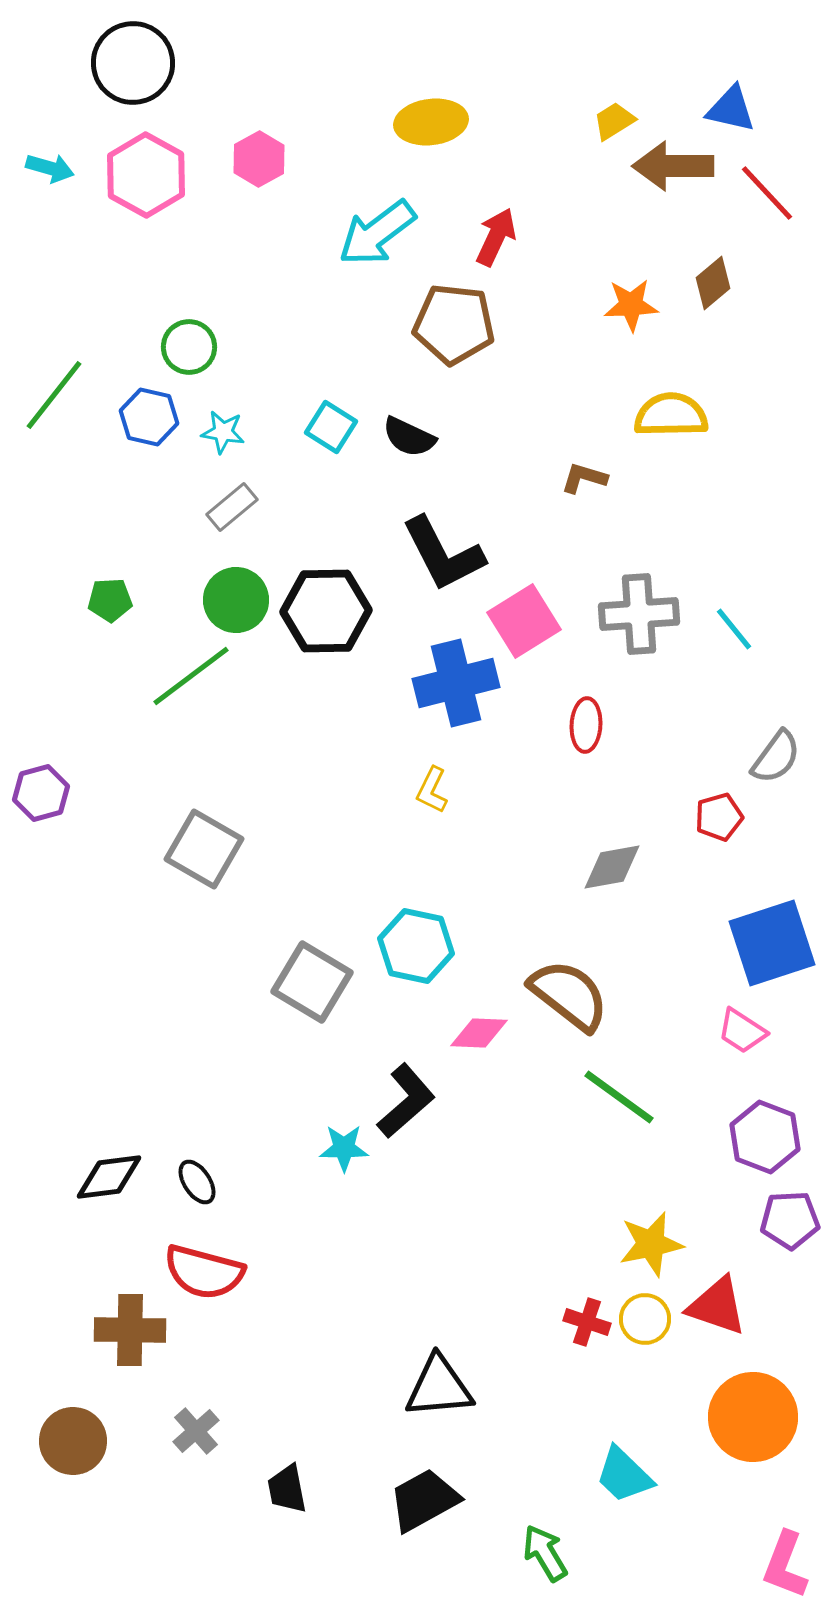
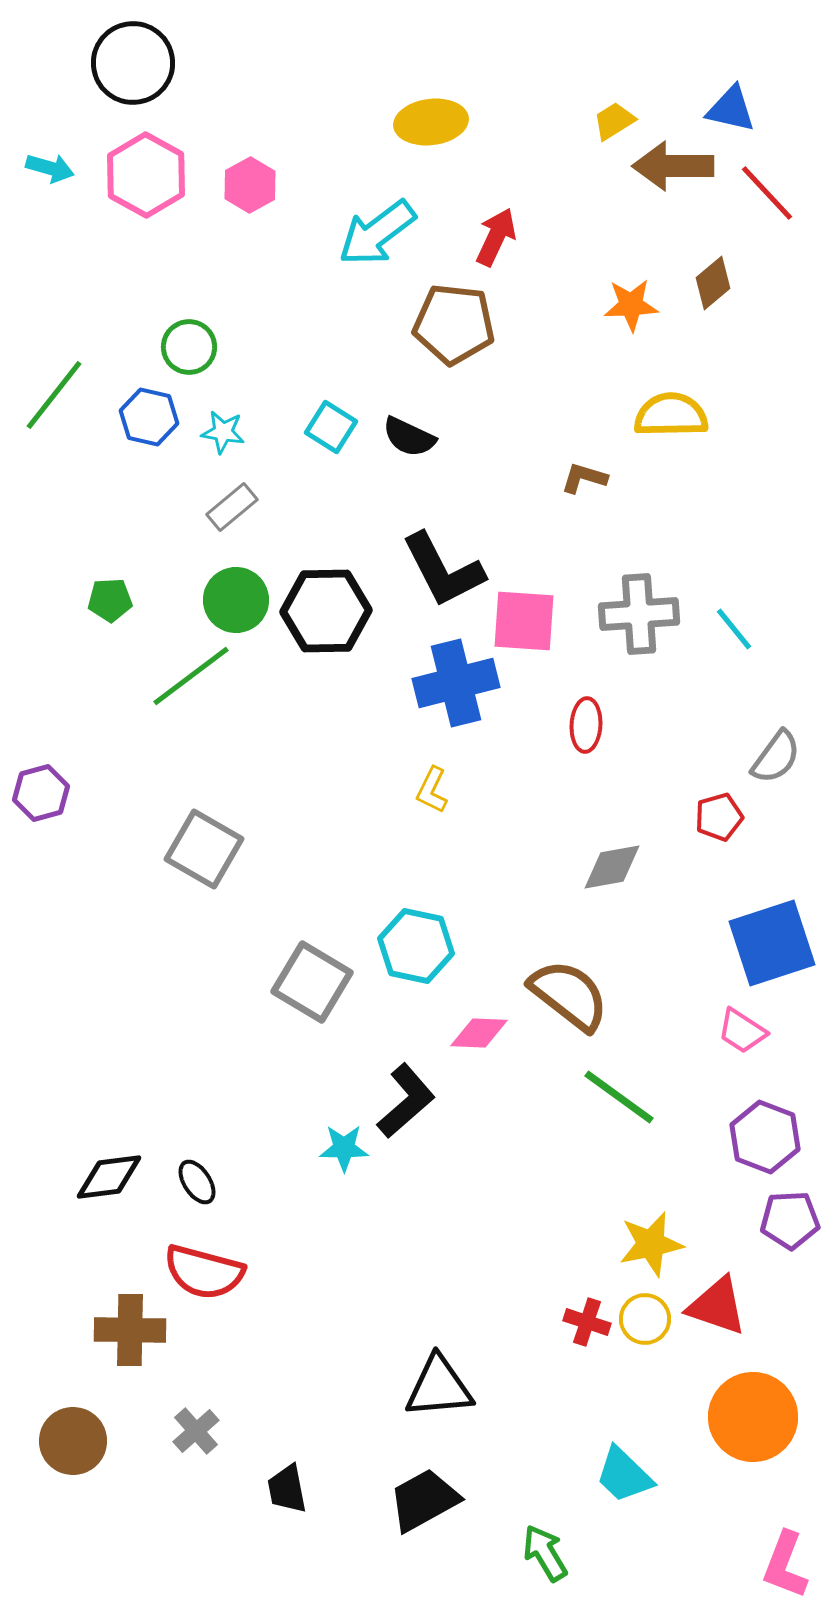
pink hexagon at (259, 159): moved 9 px left, 26 px down
black L-shape at (443, 554): moved 16 px down
pink square at (524, 621): rotated 36 degrees clockwise
